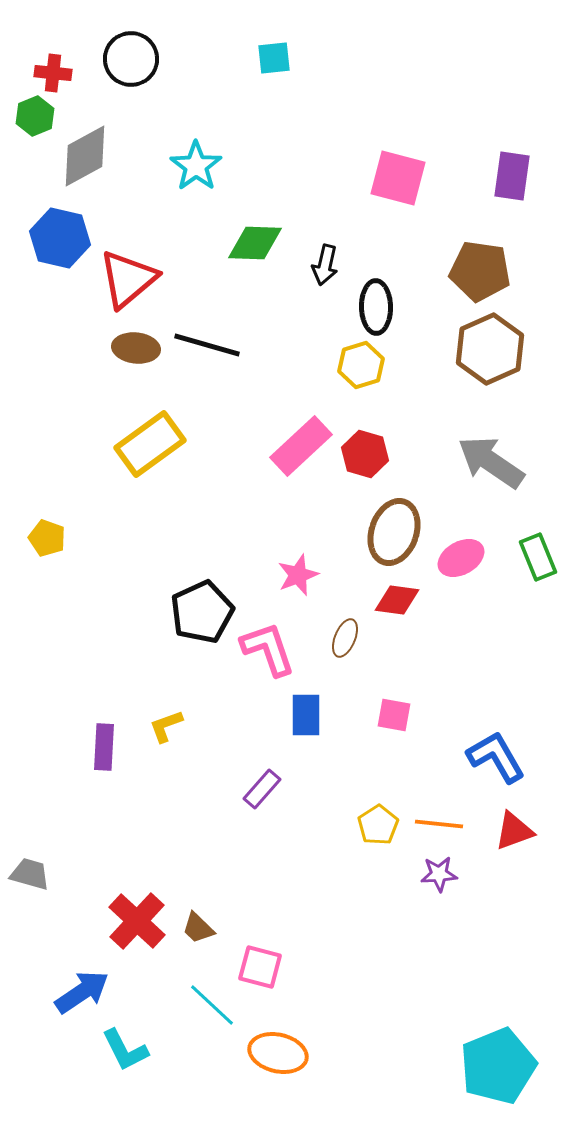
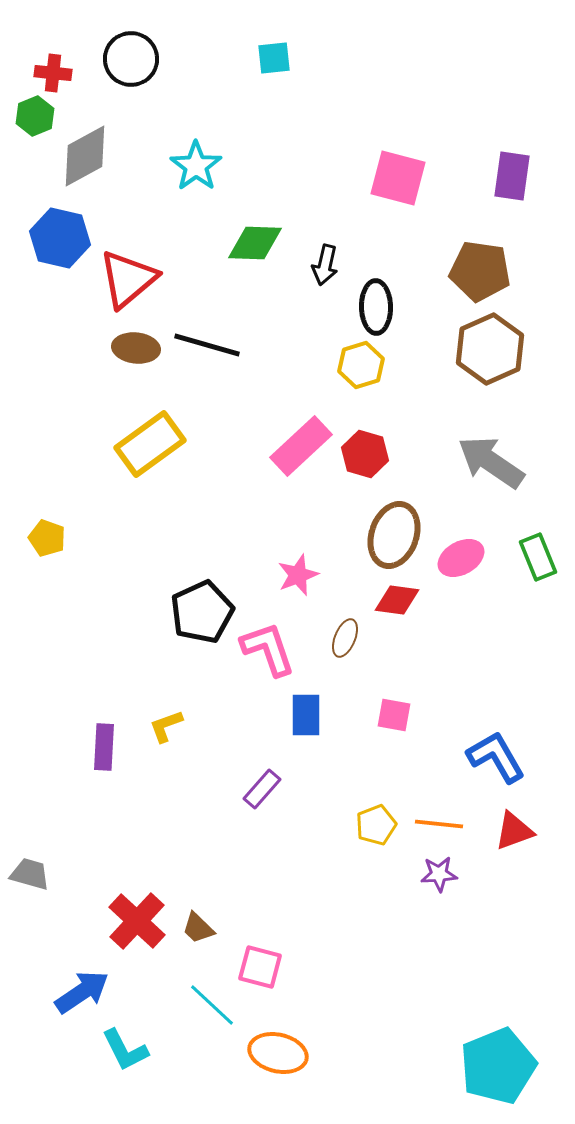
brown ellipse at (394, 532): moved 3 px down
yellow pentagon at (378, 825): moved 2 px left; rotated 12 degrees clockwise
